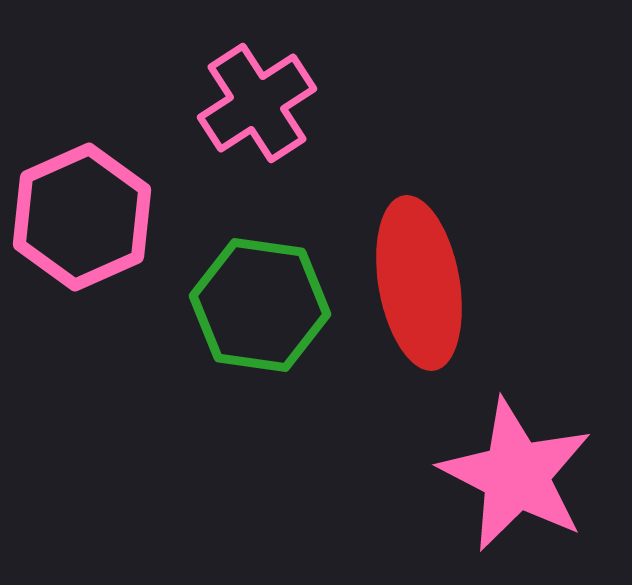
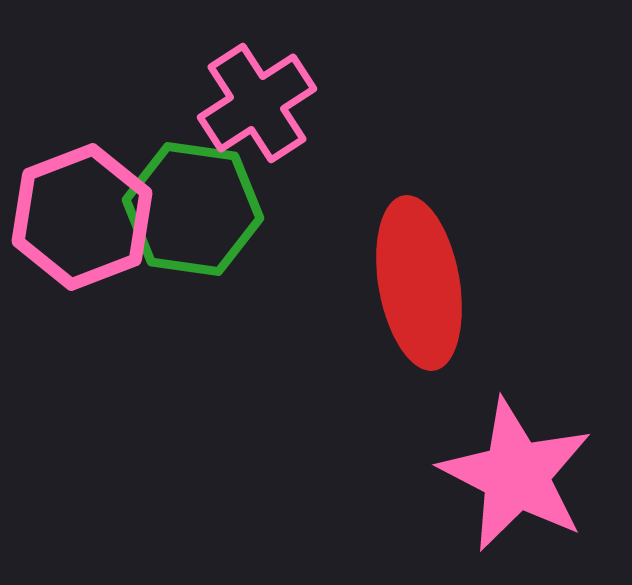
pink hexagon: rotated 3 degrees clockwise
green hexagon: moved 67 px left, 96 px up
